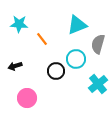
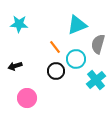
orange line: moved 13 px right, 8 px down
cyan cross: moved 2 px left, 4 px up
